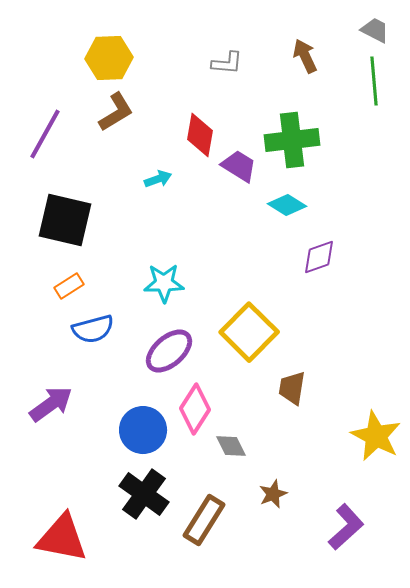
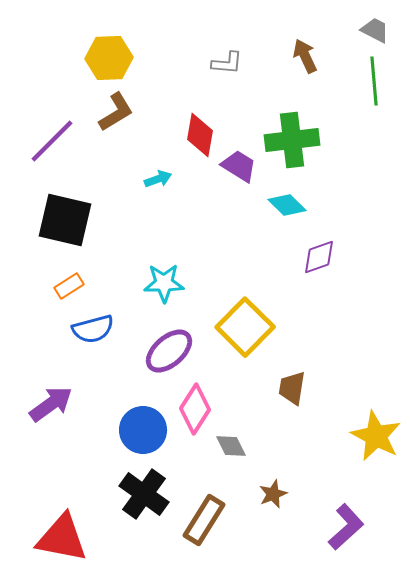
purple line: moved 7 px right, 7 px down; rotated 16 degrees clockwise
cyan diamond: rotated 12 degrees clockwise
yellow square: moved 4 px left, 5 px up
